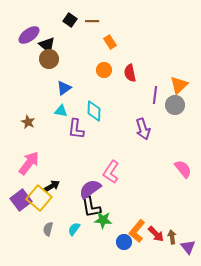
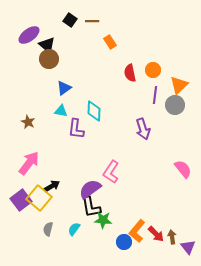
orange circle: moved 49 px right
